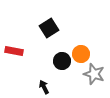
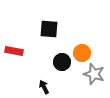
black square: moved 1 px down; rotated 36 degrees clockwise
orange circle: moved 1 px right, 1 px up
black circle: moved 1 px down
